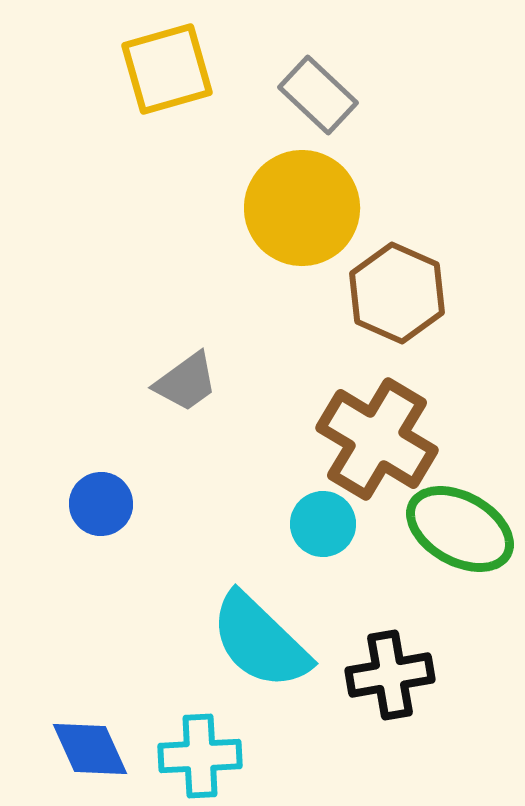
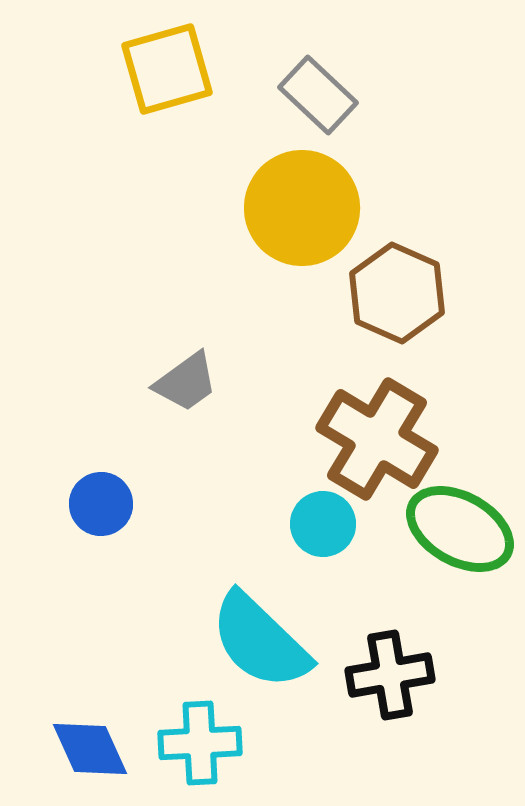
cyan cross: moved 13 px up
